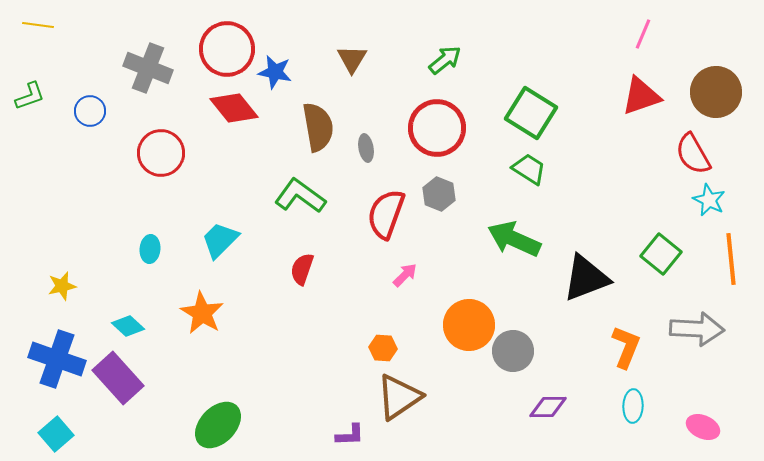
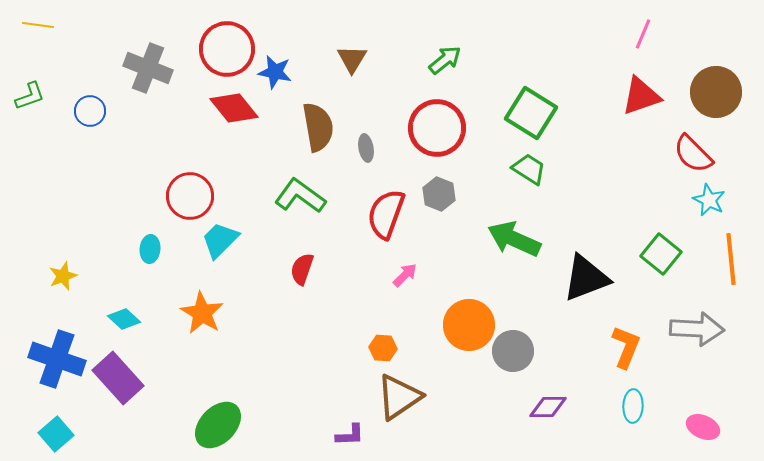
red circle at (161, 153): moved 29 px right, 43 px down
red semicircle at (693, 154): rotated 15 degrees counterclockwise
yellow star at (62, 286): moved 1 px right, 10 px up; rotated 8 degrees counterclockwise
cyan diamond at (128, 326): moved 4 px left, 7 px up
